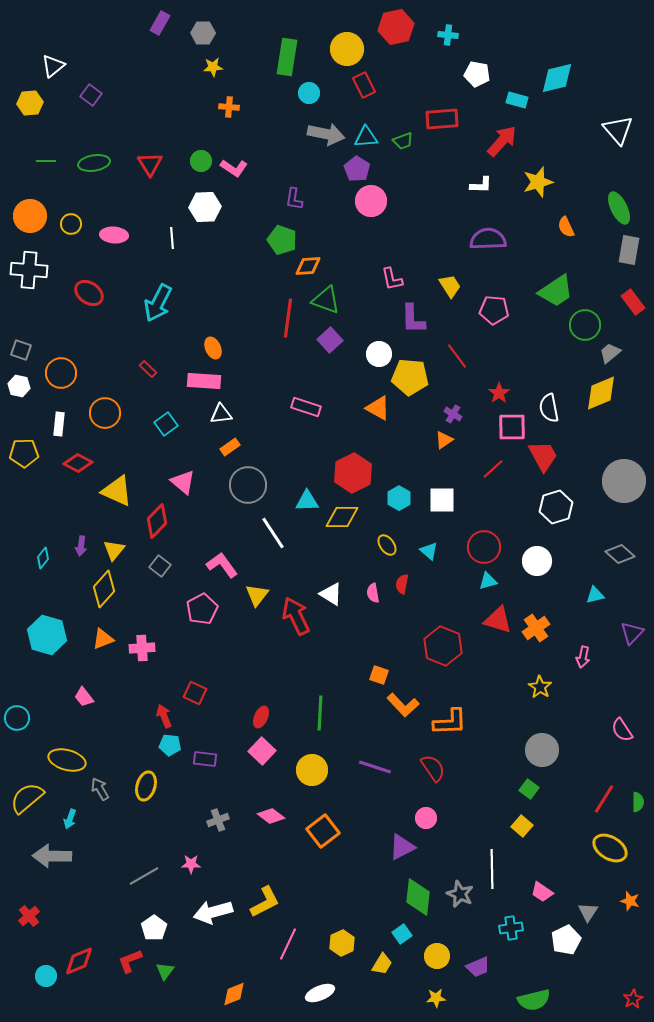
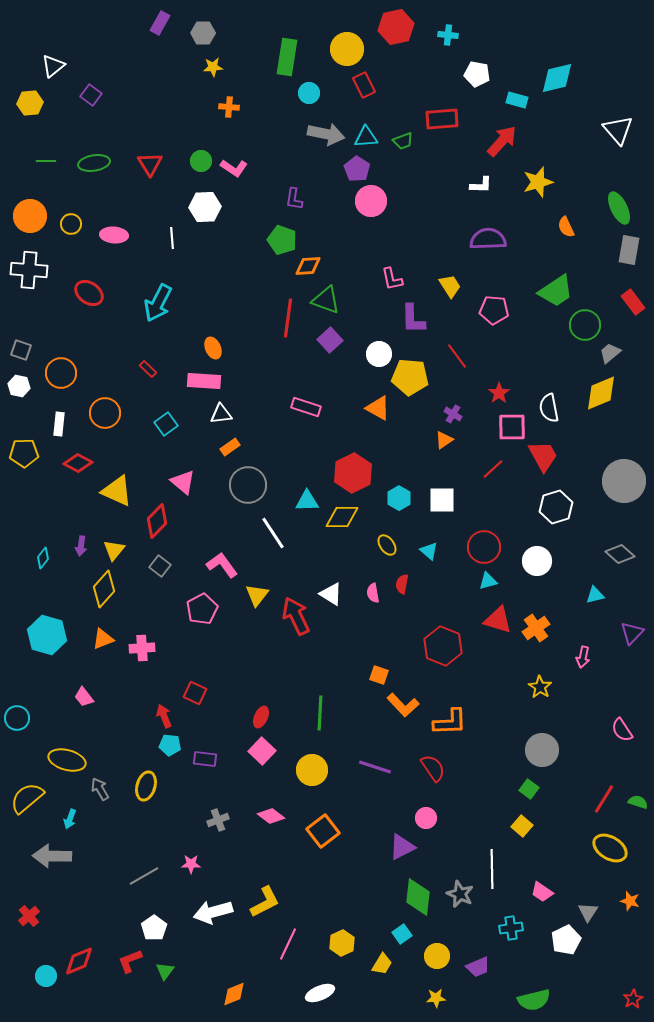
green semicircle at (638, 802): rotated 72 degrees counterclockwise
